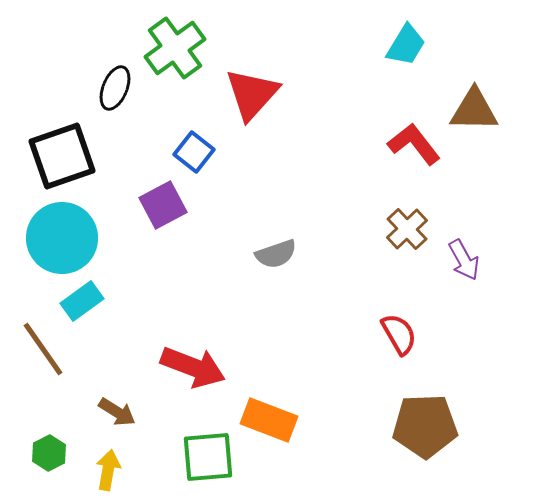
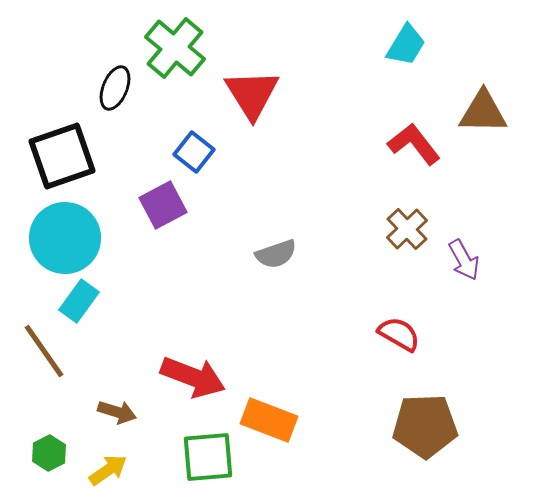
green cross: rotated 14 degrees counterclockwise
red triangle: rotated 14 degrees counterclockwise
brown triangle: moved 9 px right, 2 px down
cyan circle: moved 3 px right
cyan rectangle: moved 3 px left; rotated 18 degrees counterclockwise
red semicircle: rotated 30 degrees counterclockwise
brown line: moved 1 px right, 2 px down
red arrow: moved 10 px down
brown arrow: rotated 15 degrees counterclockwise
yellow arrow: rotated 45 degrees clockwise
